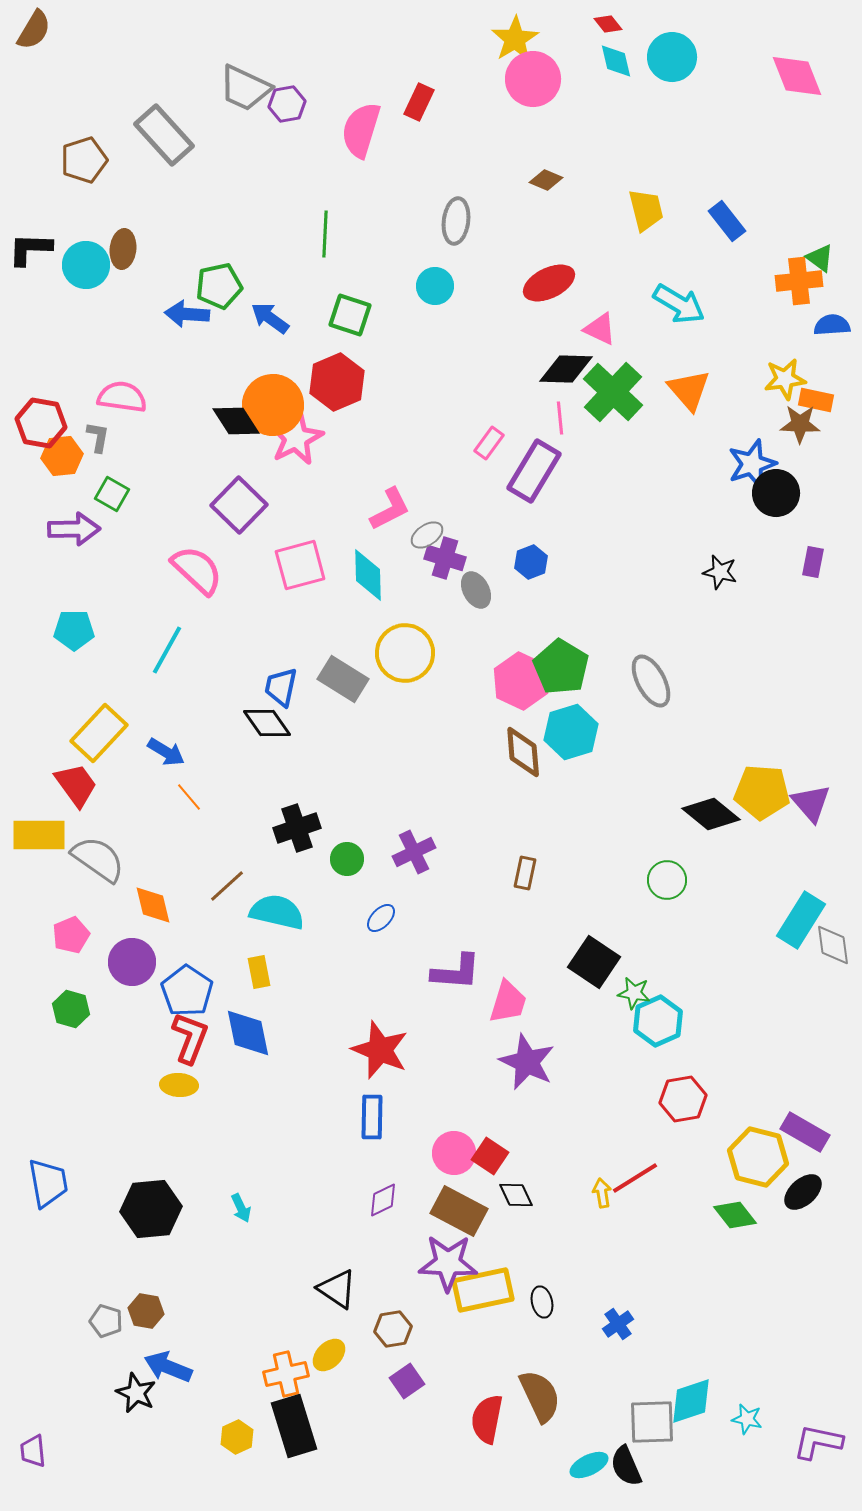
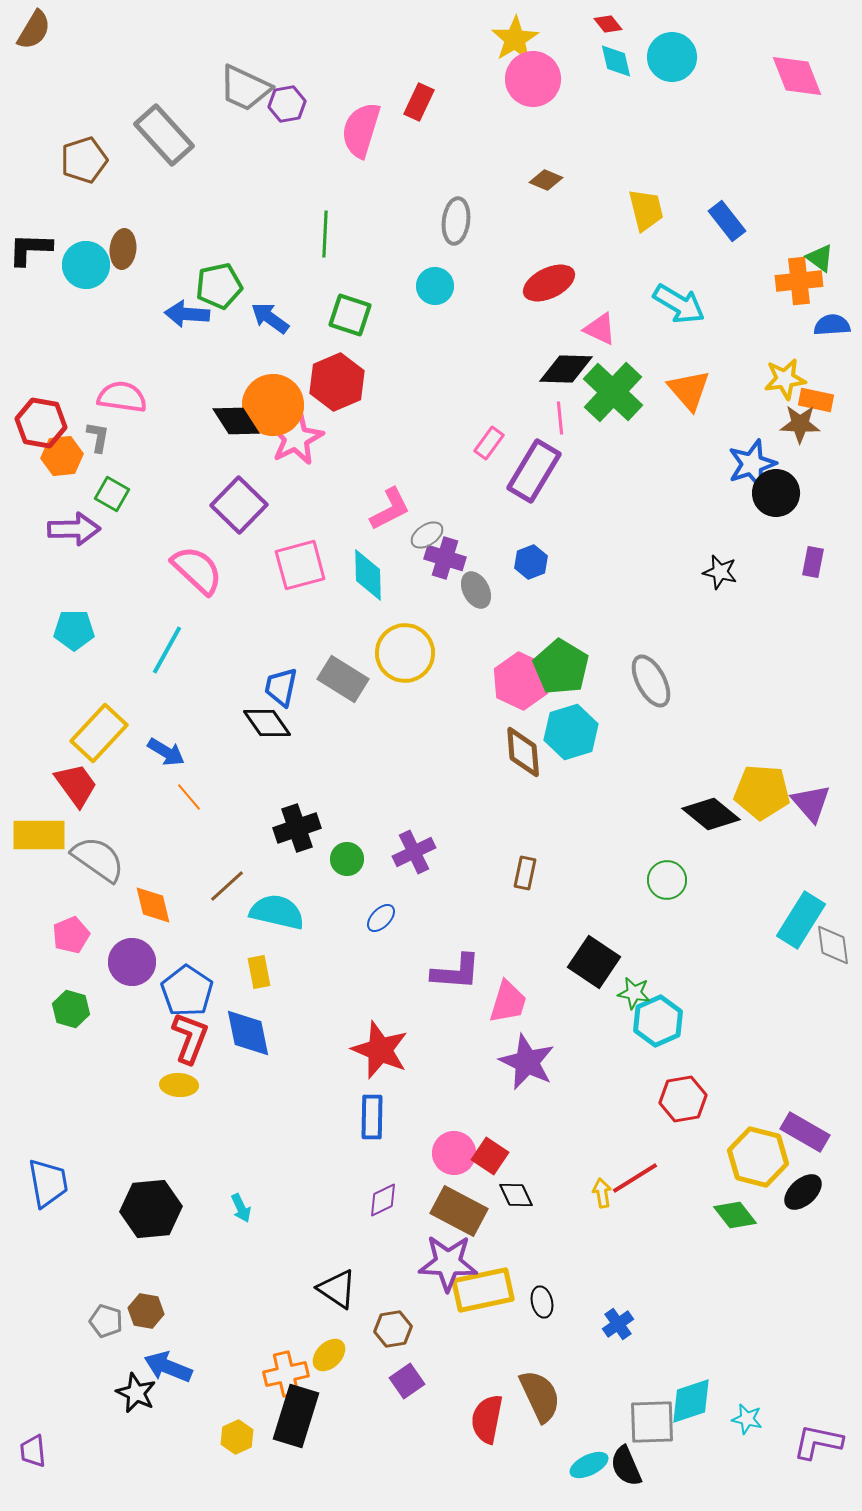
black rectangle at (294, 1426): moved 2 px right, 10 px up; rotated 34 degrees clockwise
